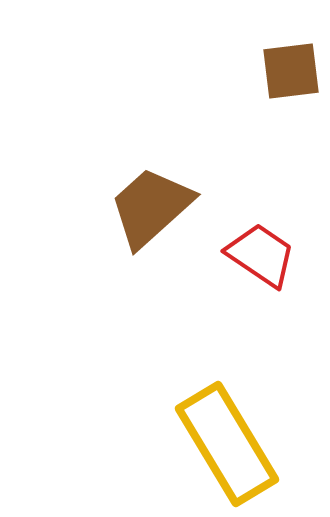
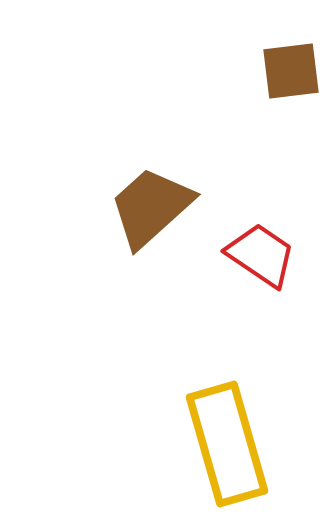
yellow rectangle: rotated 15 degrees clockwise
